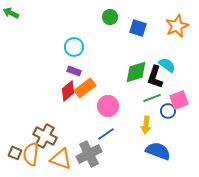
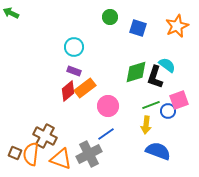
green line: moved 1 px left, 7 px down
